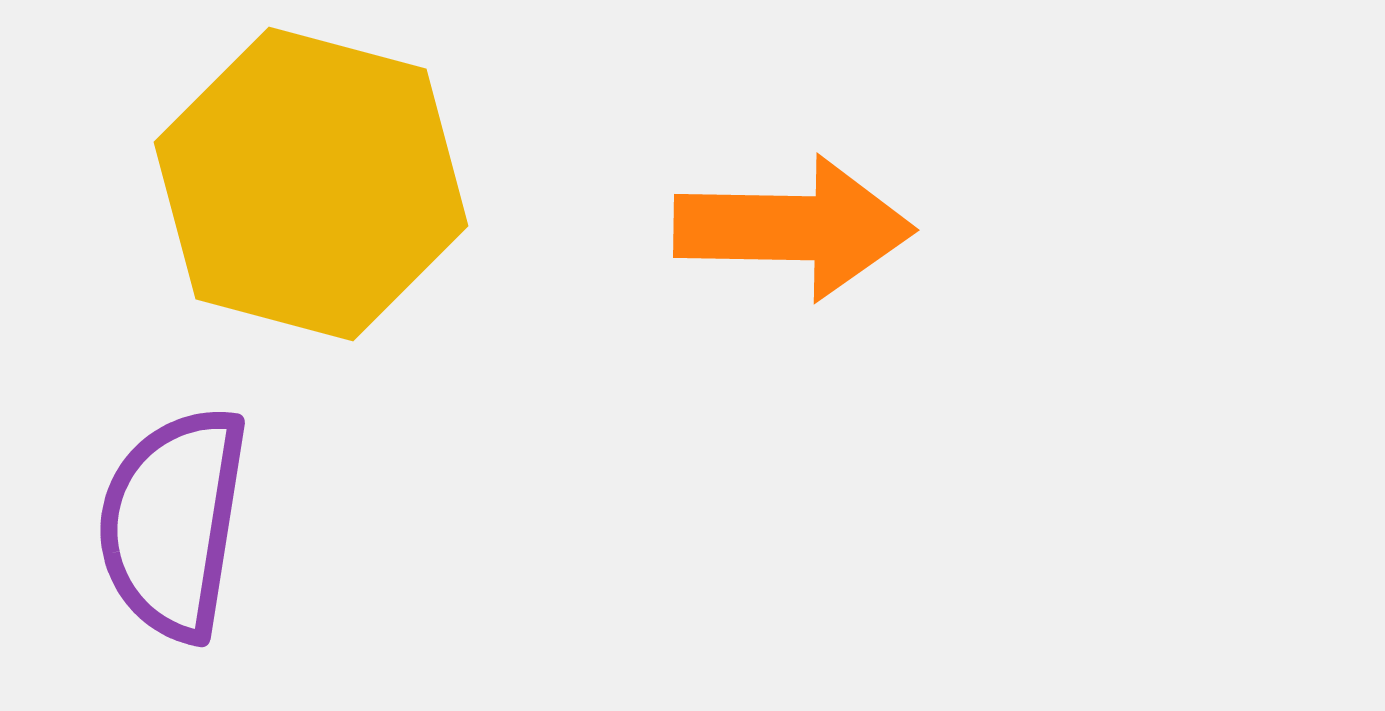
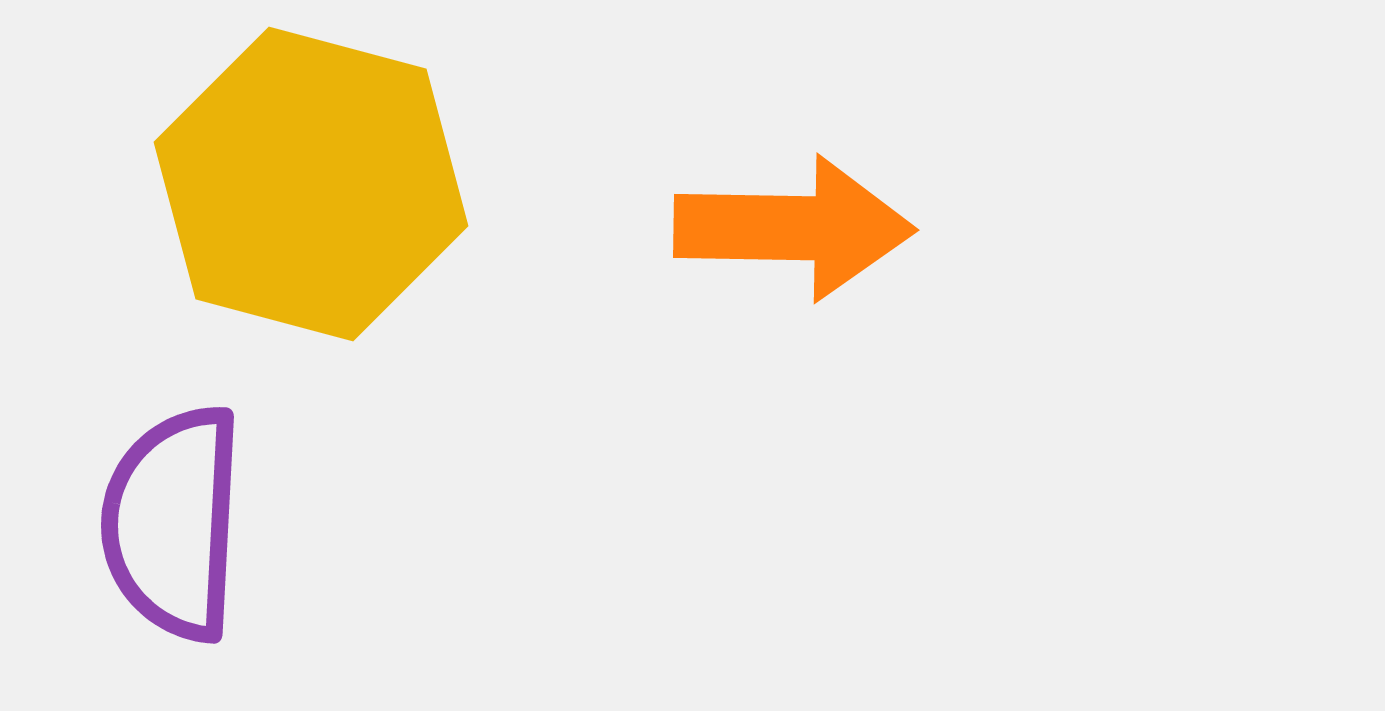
purple semicircle: rotated 6 degrees counterclockwise
